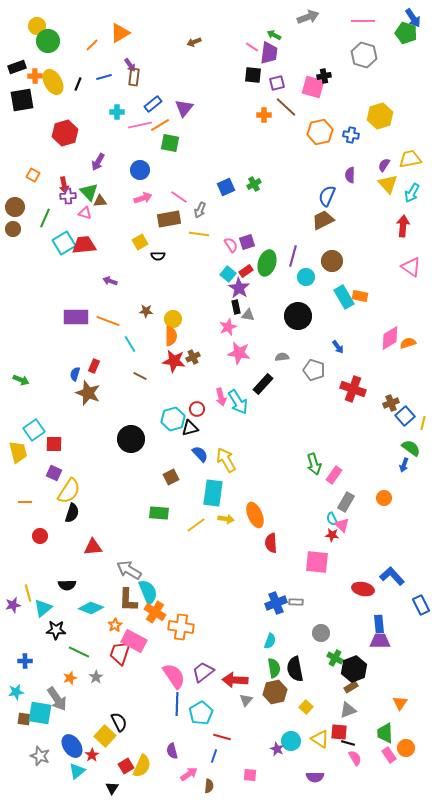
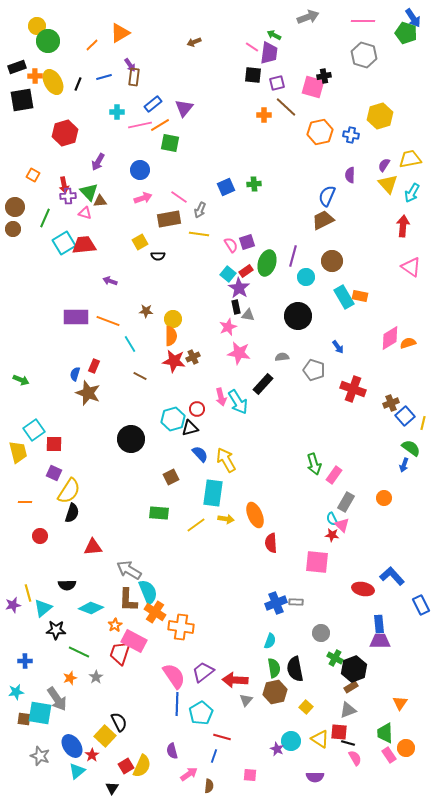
green cross at (254, 184): rotated 24 degrees clockwise
